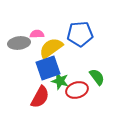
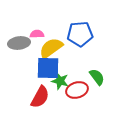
blue square: rotated 20 degrees clockwise
